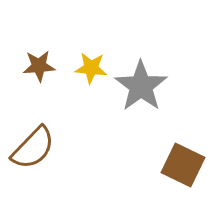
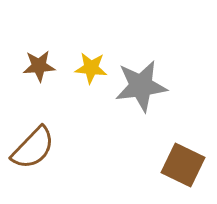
gray star: rotated 28 degrees clockwise
